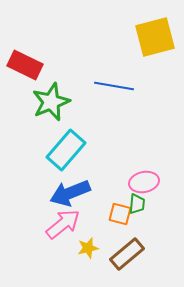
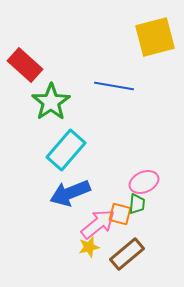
red rectangle: rotated 16 degrees clockwise
green star: rotated 12 degrees counterclockwise
pink ellipse: rotated 12 degrees counterclockwise
pink arrow: moved 35 px right
yellow star: moved 1 px right, 1 px up
